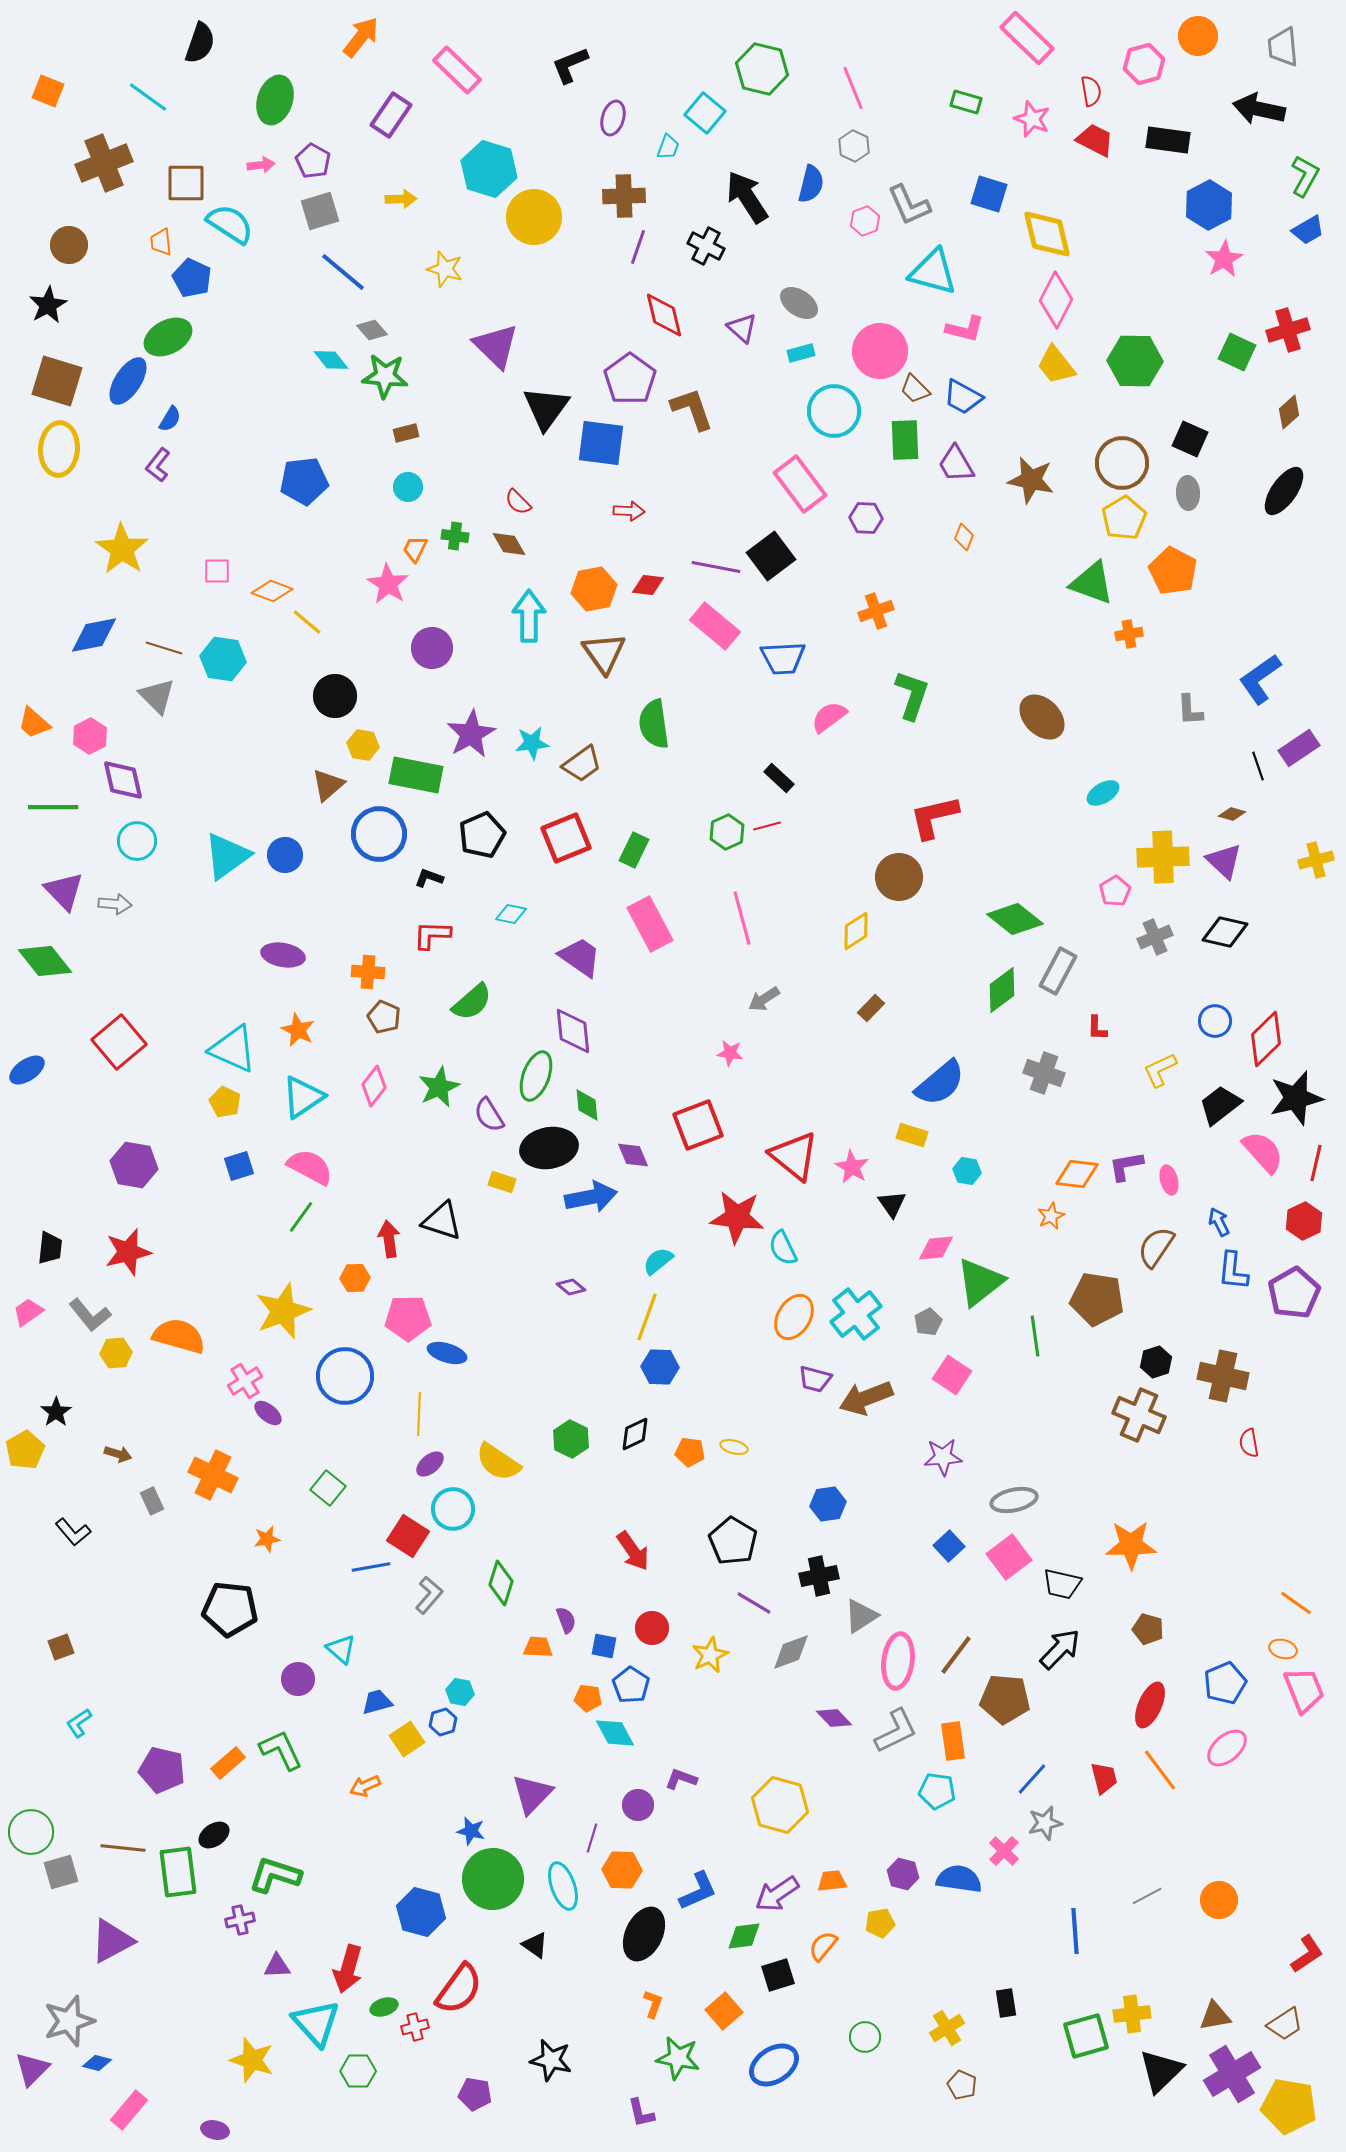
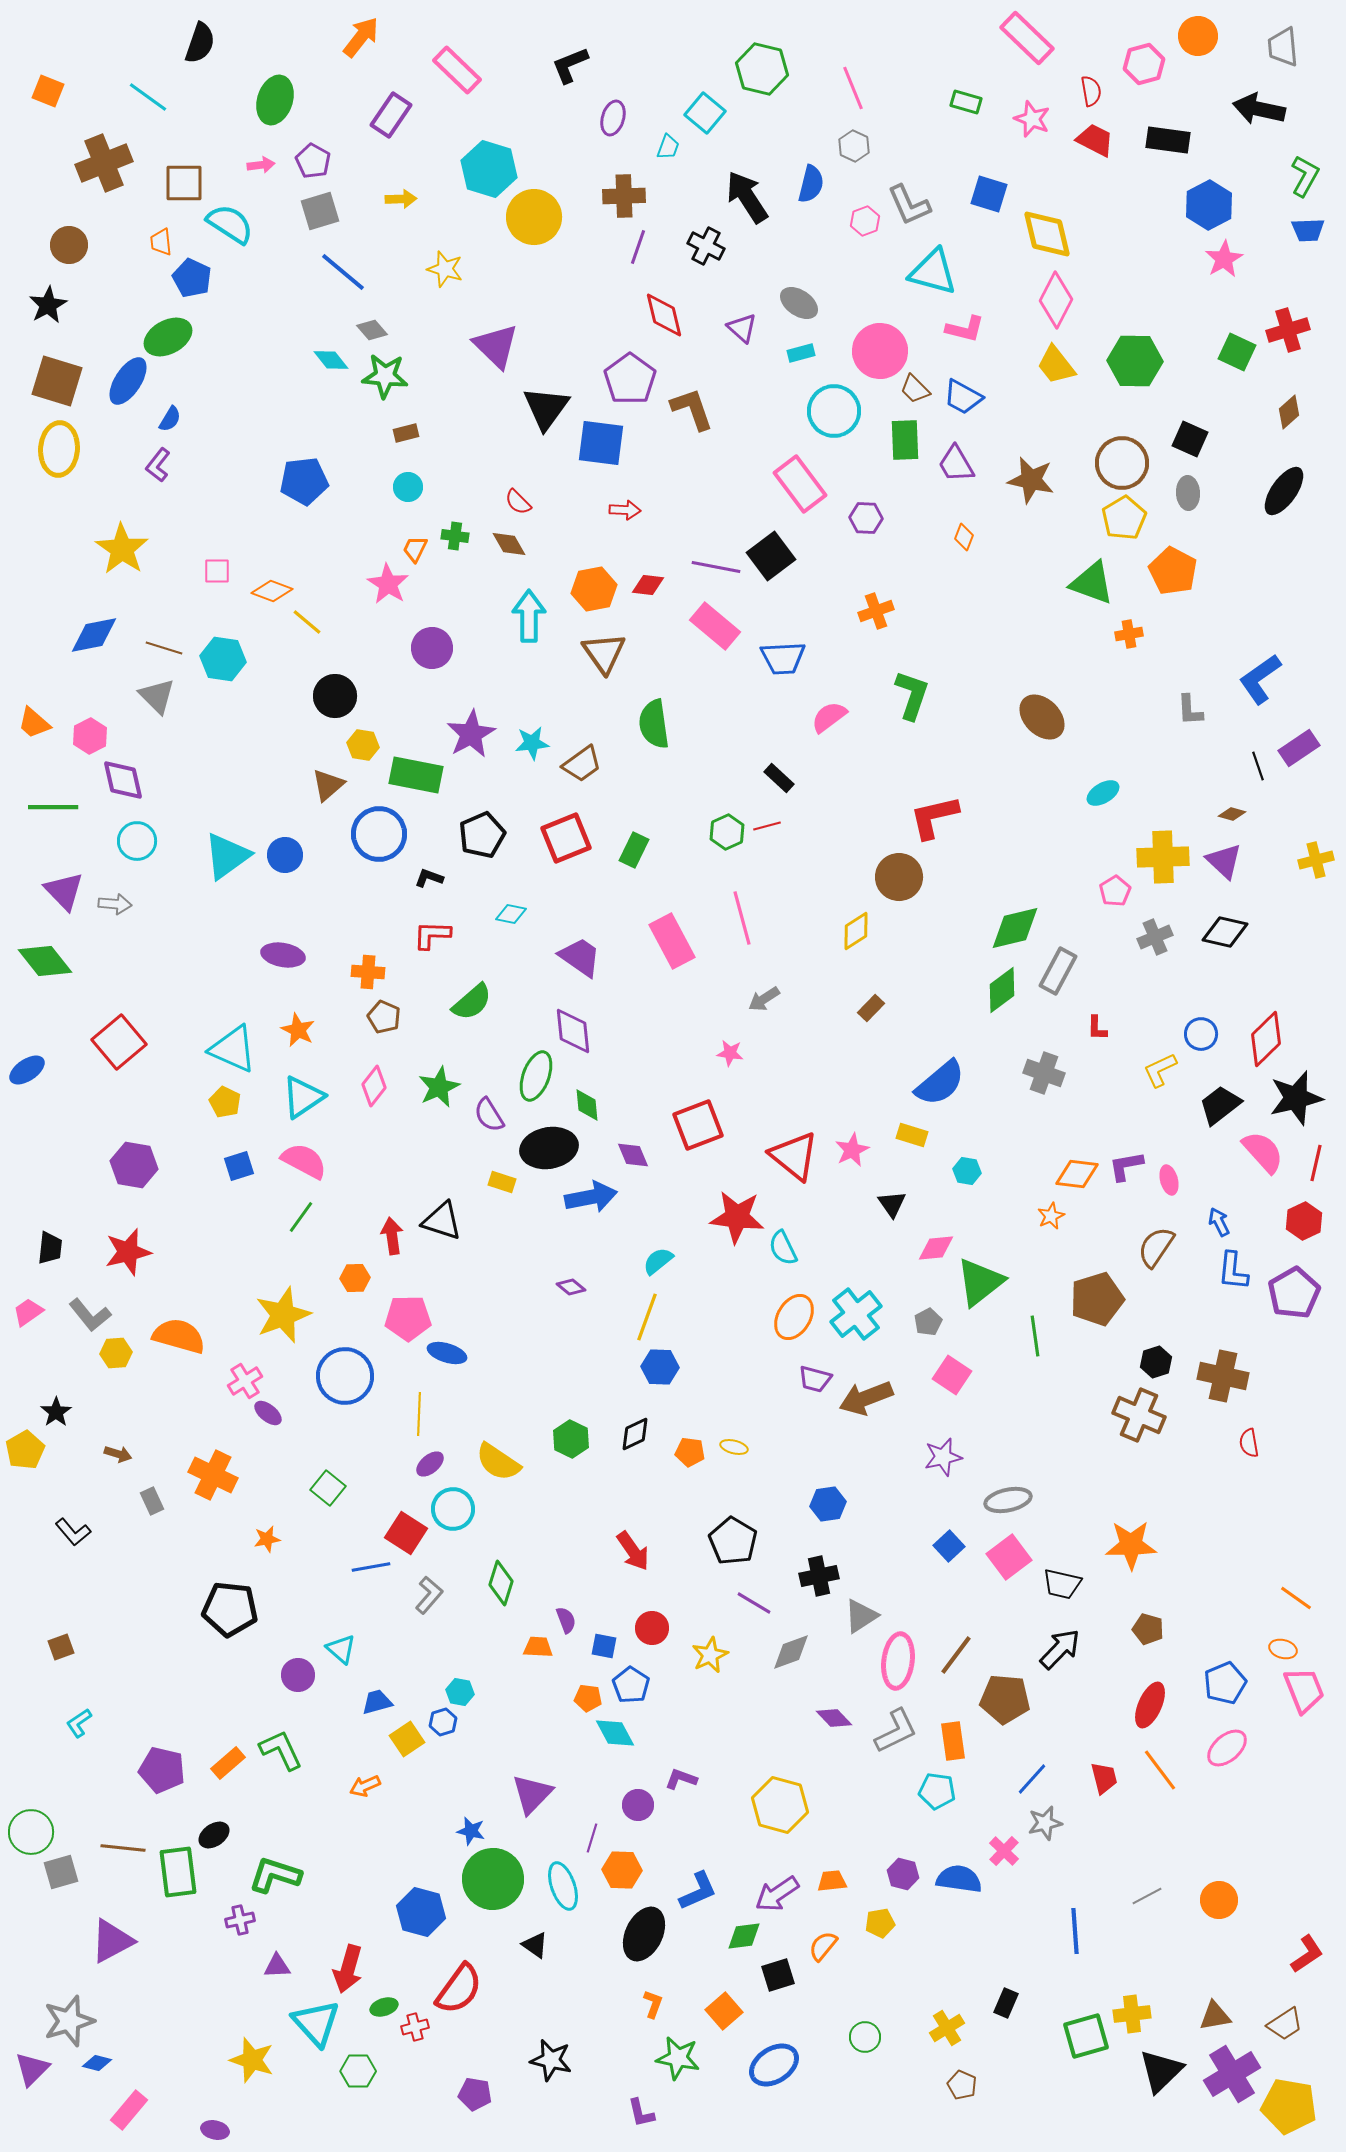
brown square at (186, 183): moved 2 px left
blue trapezoid at (1308, 230): rotated 28 degrees clockwise
red arrow at (629, 511): moved 4 px left, 1 px up
green diamond at (1015, 919): moved 9 px down; rotated 52 degrees counterclockwise
pink rectangle at (650, 924): moved 22 px right, 17 px down
blue circle at (1215, 1021): moved 14 px left, 13 px down
pink semicircle at (310, 1167): moved 6 px left, 6 px up
pink star at (852, 1167): moved 17 px up; rotated 16 degrees clockwise
red arrow at (389, 1239): moved 3 px right, 3 px up
brown pentagon at (1097, 1299): rotated 26 degrees counterclockwise
yellow star at (283, 1311): moved 4 px down
purple star at (943, 1457): rotated 9 degrees counterclockwise
gray ellipse at (1014, 1500): moved 6 px left
red square at (408, 1536): moved 2 px left, 3 px up
orange line at (1296, 1603): moved 5 px up
purple circle at (298, 1679): moved 4 px up
black rectangle at (1006, 2003): rotated 32 degrees clockwise
